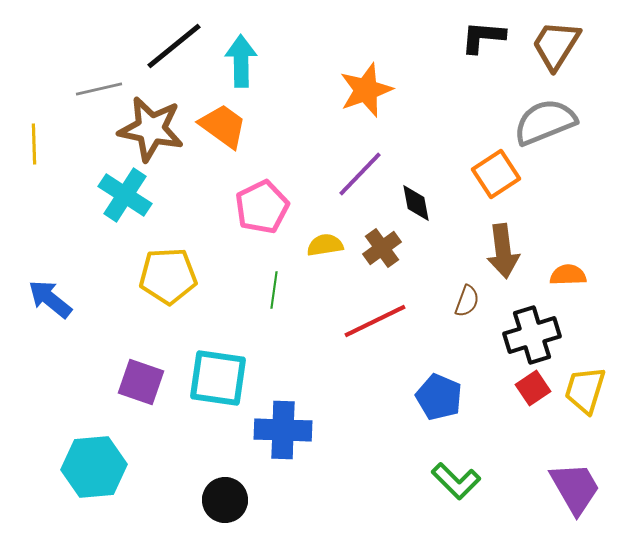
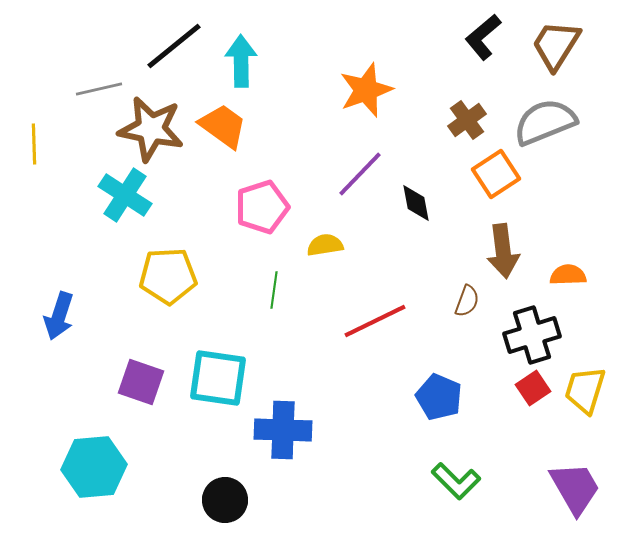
black L-shape: rotated 45 degrees counterclockwise
pink pentagon: rotated 8 degrees clockwise
brown cross: moved 85 px right, 128 px up
blue arrow: moved 9 px right, 17 px down; rotated 111 degrees counterclockwise
